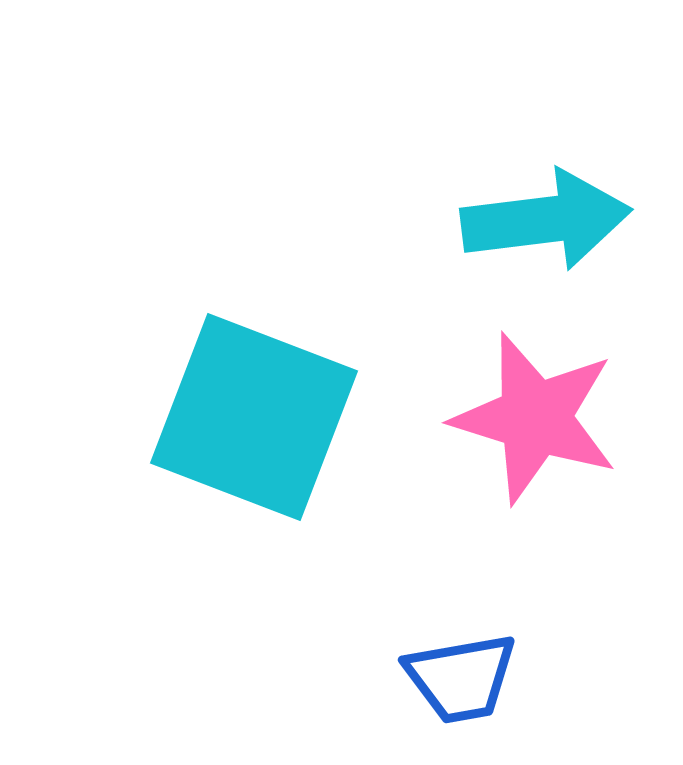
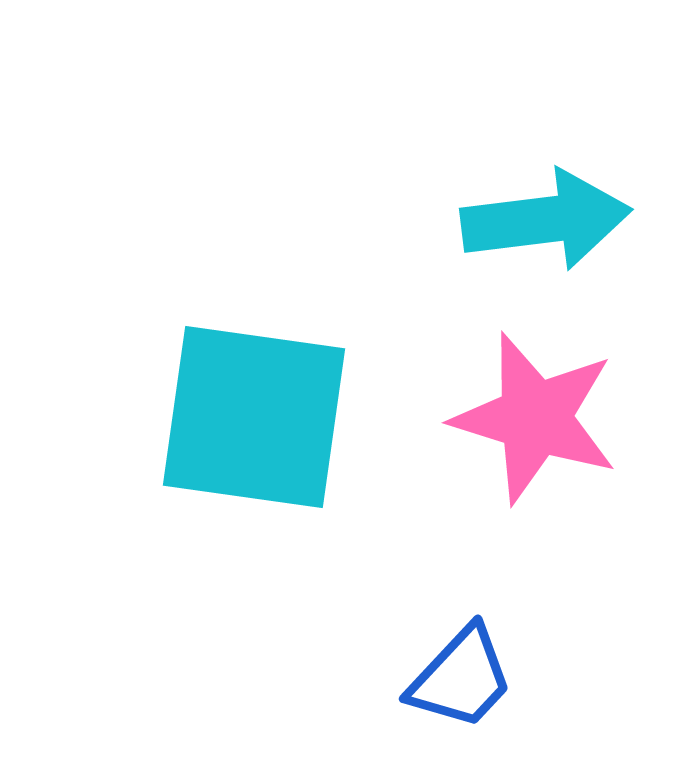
cyan square: rotated 13 degrees counterclockwise
blue trapezoid: rotated 37 degrees counterclockwise
